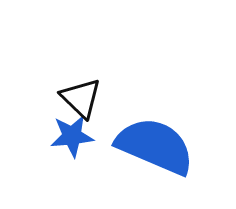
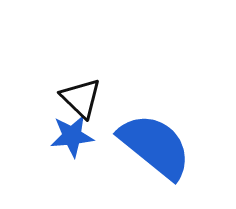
blue semicircle: rotated 16 degrees clockwise
